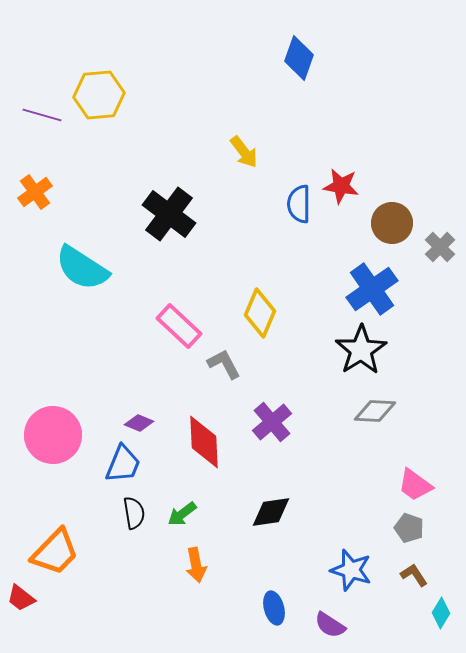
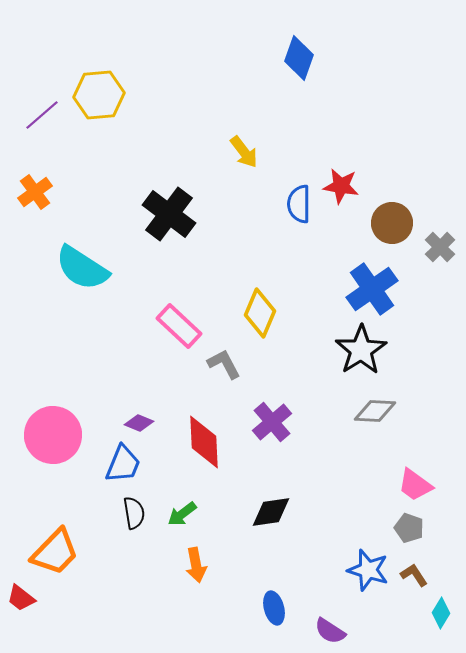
purple line: rotated 57 degrees counterclockwise
blue star: moved 17 px right
purple semicircle: moved 6 px down
